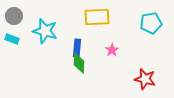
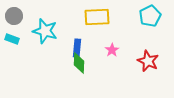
cyan pentagon: moved 1 px left, 7 px up; rotated 15 degrees counterclockwise
red star: moved 3 px right, 18 px up; rotated 10 degrees clockwise
